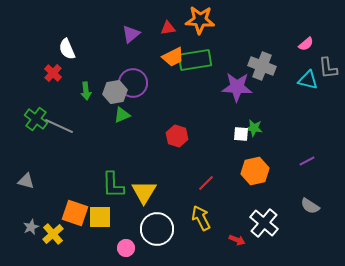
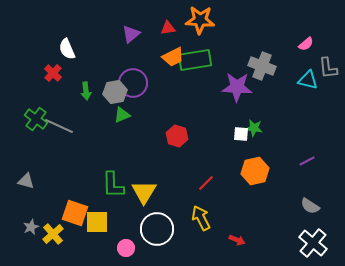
yellow square: moved 3 px left, 5 px down
white cross: moved 49 px right, 20 px down
